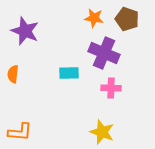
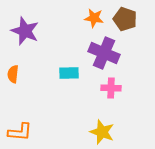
brown pentagon: moved 2 px left
